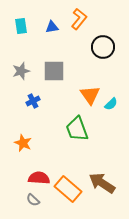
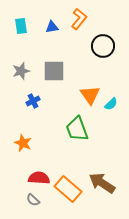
black circle: moved 1 px up
